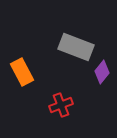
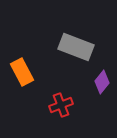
purple diamond: moved 10 px down
